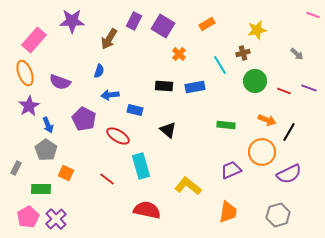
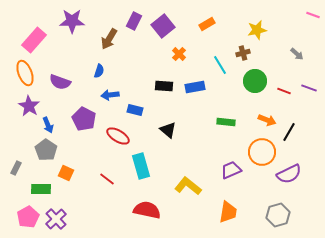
purple square at (163, 26): rotated 20 degrees clockwise
purple star at (29, 106): rotated 10 degrees counterclockwise
green rectangle at (226, 125): moved 3 px up
